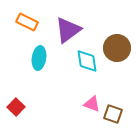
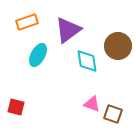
orange rectangle: rotated 45 degrees counterclockwise
brown circle: moved 1 px right, 2 px up
cyan ellipse: moved 1 px left, 3 px up; rotated 20 degrees clockwise
red square: rotated 30 degrees counterclockwise
